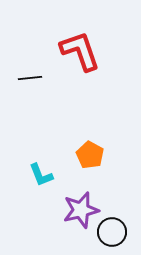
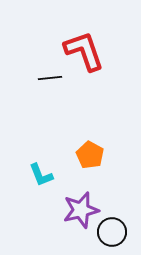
red L-shape: moved 4 px right
black line: moved 20 px right
